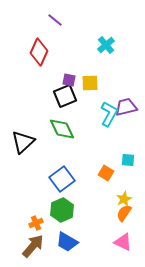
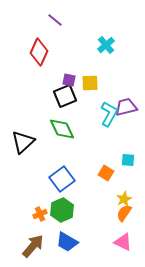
orange cross: moved 4 px right, 9 px up
